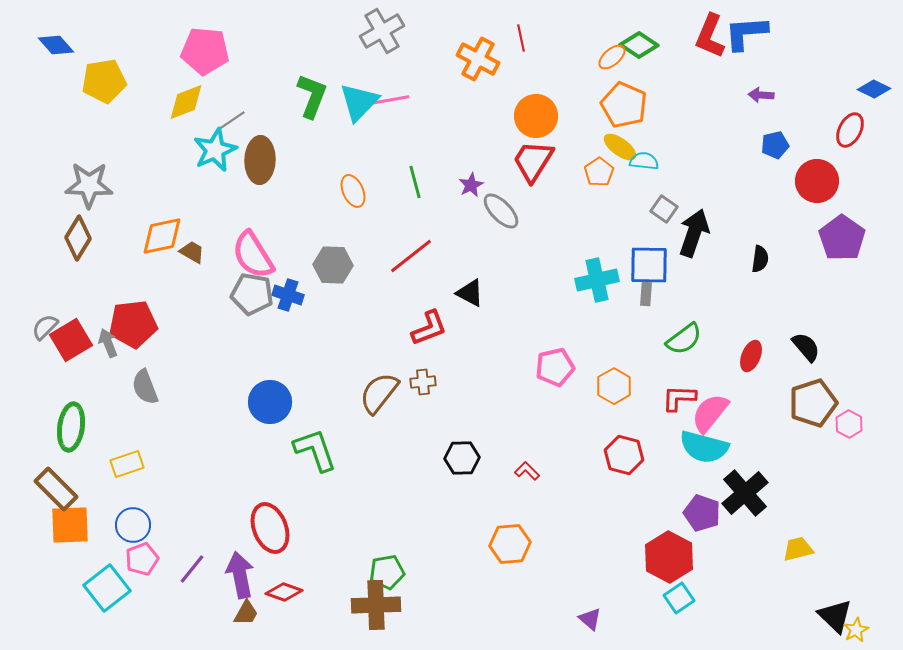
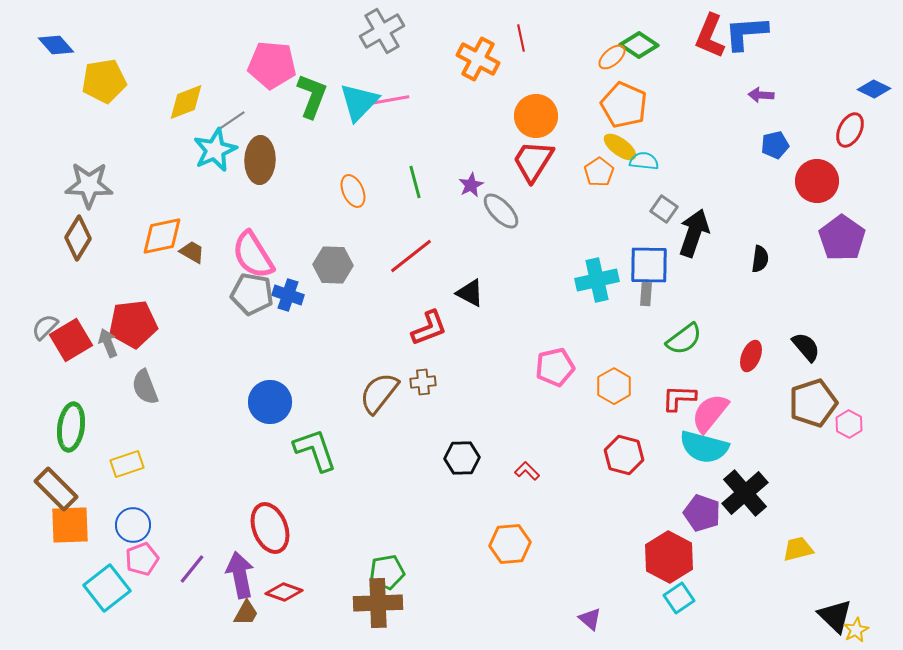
pink pentagon at (205, 51): moved 67 px right, 14 px down
brown cross at (376, 605): moved 2 px right, 2 px up
